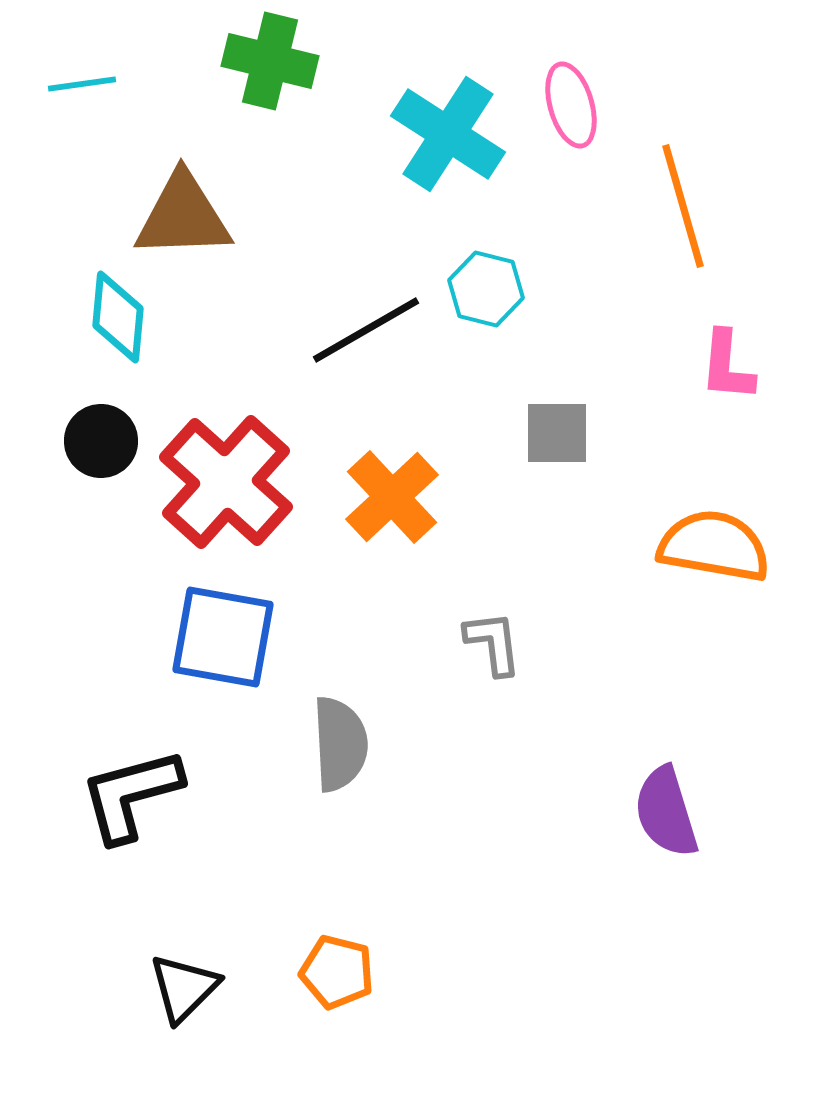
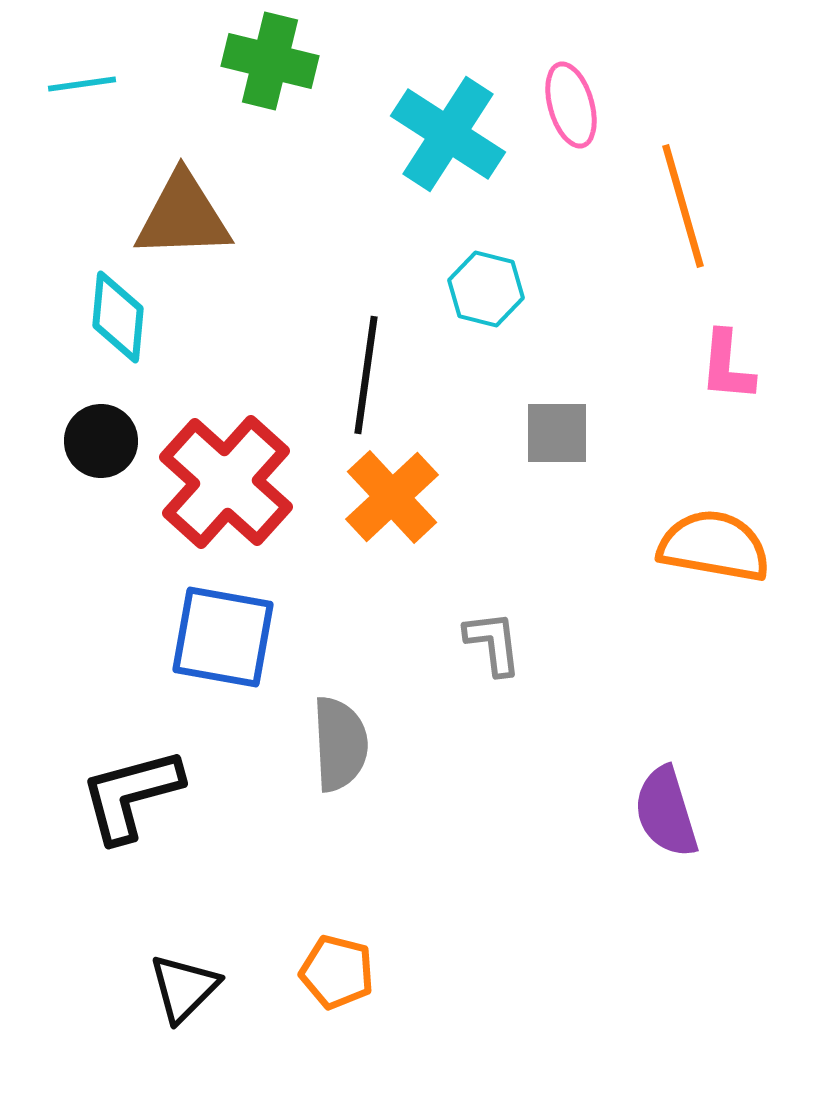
black line: moved 45 px down; rotated 52 degrees counterclockwise
